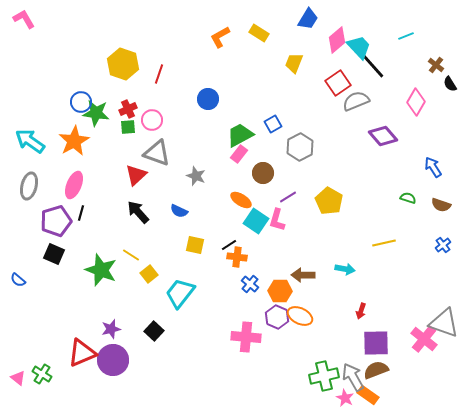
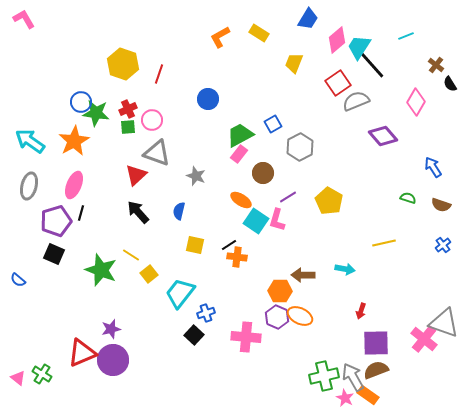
cyan trapezoid at (359, 47): rotated 104 degrees counterclockwise
blue semicircle at (179, 211): rotated 78 degrees clockwise
blue cross at (250, 284): moved 44 px left, 29 px down; rotated 30 degrees clockwise
black square at (154, 331): moved 40 px right, 4 px down
